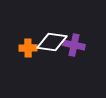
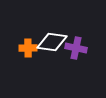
purple cross: moved 2 px right, 3 px down
